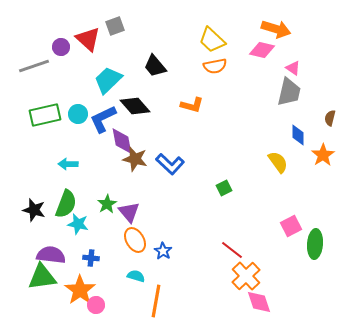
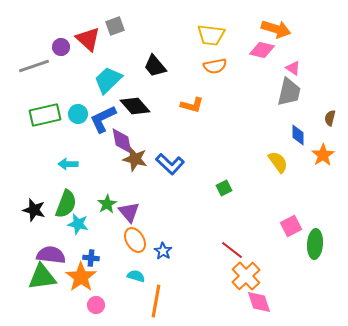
yellow trapezoid at (212, 40): moved 1 px left, 5 px up; rotated 36 degrees counterclockwise
orange star at (80, 290): moved 1 px right, 13 px up
